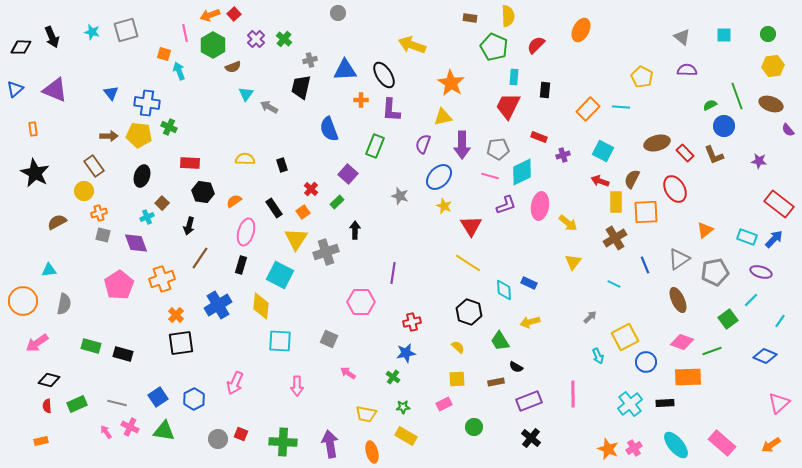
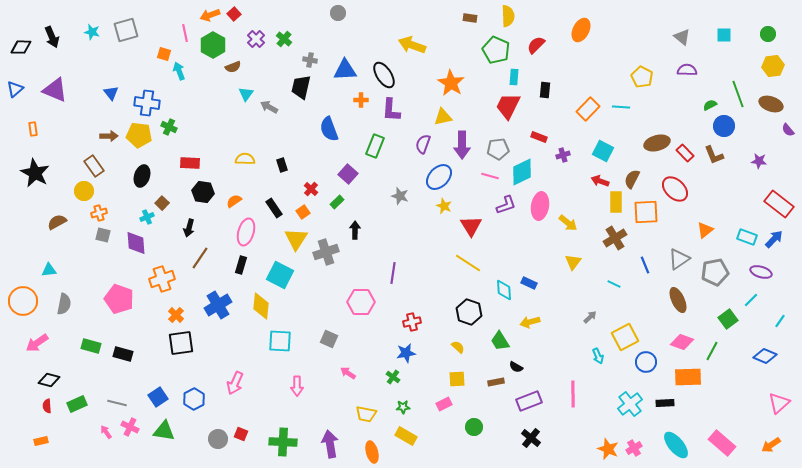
green pentagon at (494, 47): moved 2 px right, 3 px down
gray cross at (310, 60): rotated 24 degrees clockwise
green line at (737, 96): moved 1 px right, 2 px up
red ellipse at (675, 189): rotated 16 degrees counterclockwise
black arrow at (189, 226): moved 2 px down
purple diamond at (136, 243): rotated 15 degrees clockwise
pink pentagon at (119, 285): moved 14 px down; rotated 20 degrees counterclockwise
green line at (712, 351): rotated 42 degrees counterclockwise
